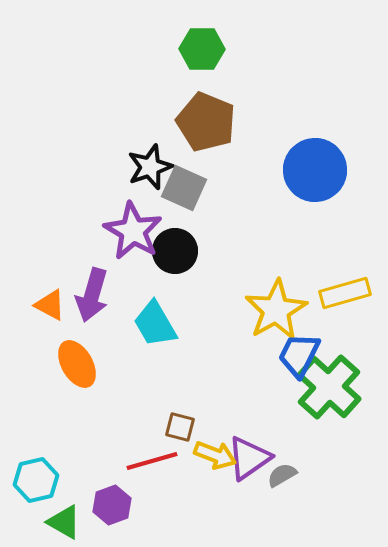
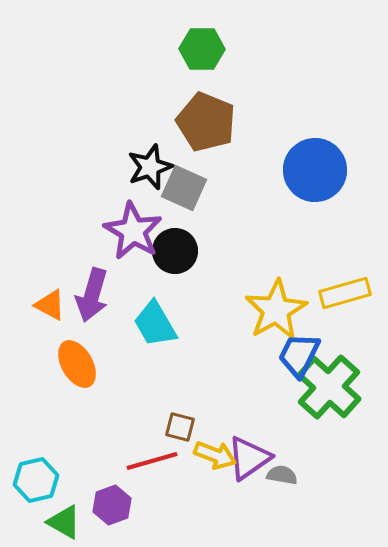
gray semicircle: rotated 40 degrees clockwise
